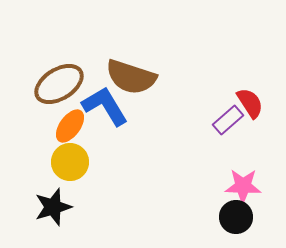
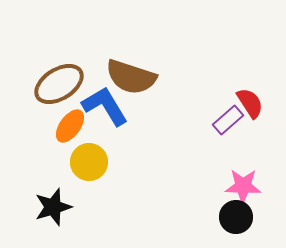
yellow circle: moved 19 px right
